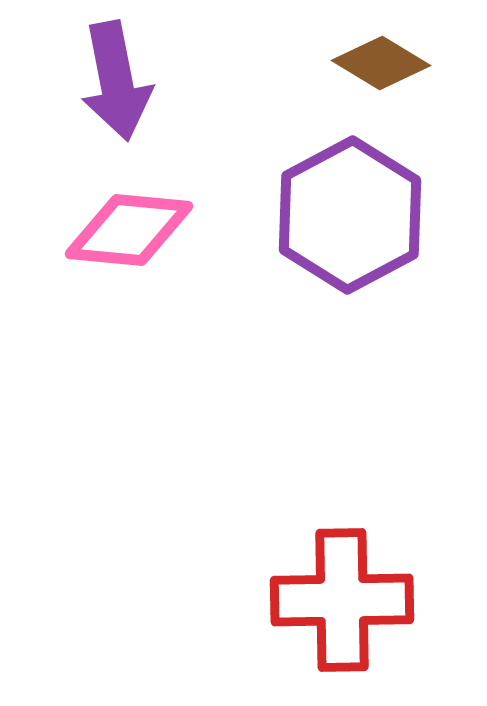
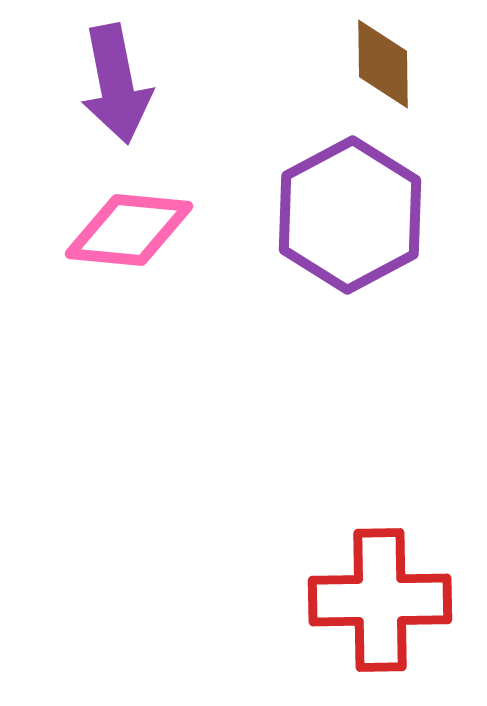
brown diamond: moved 2 px right, 1 px down; rotated 58 degrees clockwise
purple arrow: moved 3 px down
red cross: moved 38 px right
